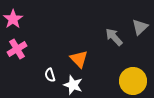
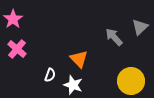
pink cross: rotated 18 degrees counterclockwise
white semicircle: rotated 144 degrees counterclockwise
yellow circle: moved 2 px left
